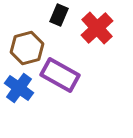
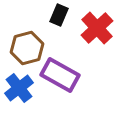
blue cross: rotated 16 degrees clockwise
